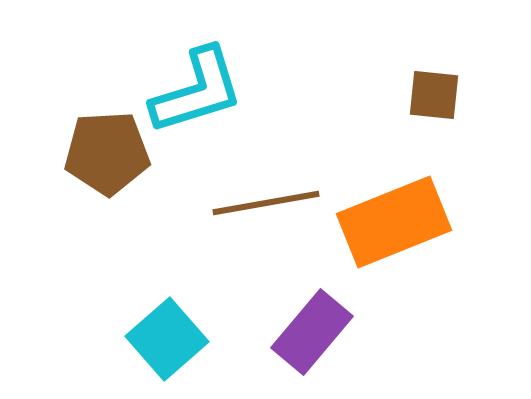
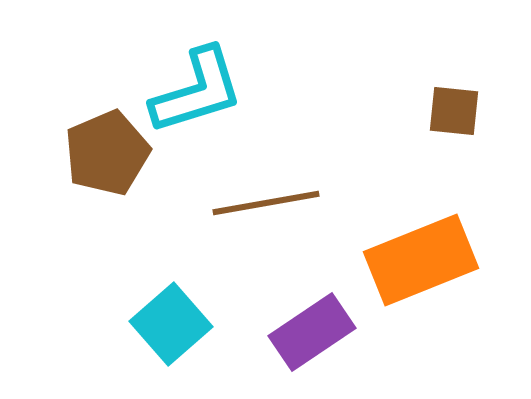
brown square: moved 20 px right, 16 px down
brown pentagon: rotated 20 degrees counterclockwise
orange rectangle: moved 27 px right, 38 px down
purple rectangle: rotated 16 degrees clockwise
cyan square: moved 4 px right, 15 px up
